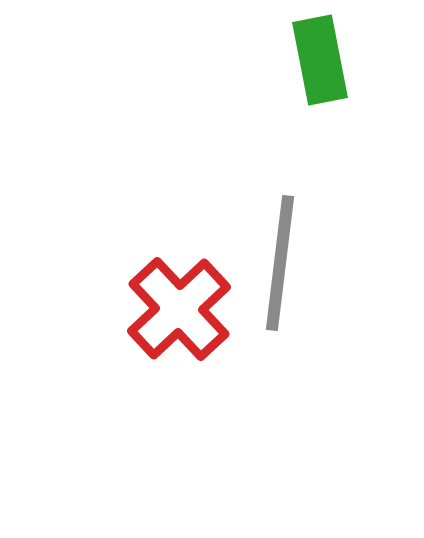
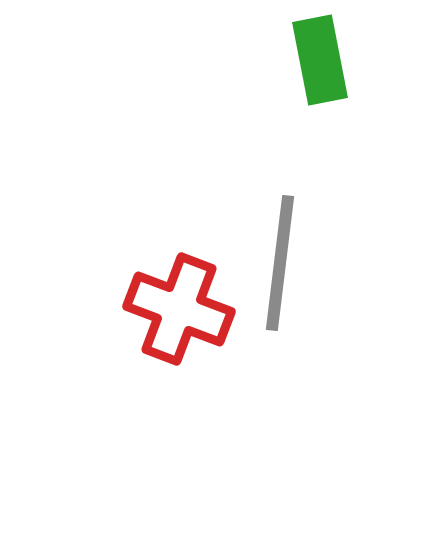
red cross: rotated 26 degrees counterclockwise
